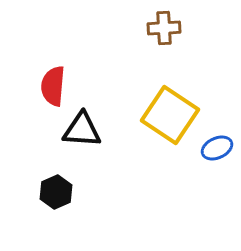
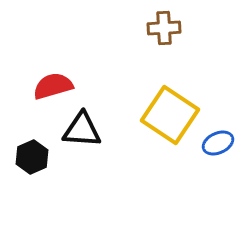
red semicircle: rotated 69 degrees clockwise
blue ellipse: moved 1 px right, 5 px up
black hexagon: moved 24 px left, 35 px up
